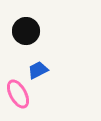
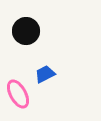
blue trapezoid: moved 7 px right, 4 px down
